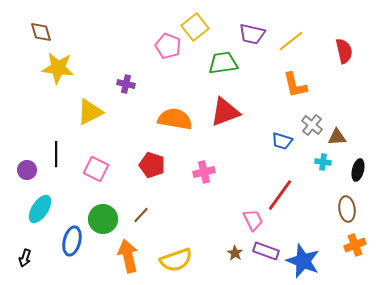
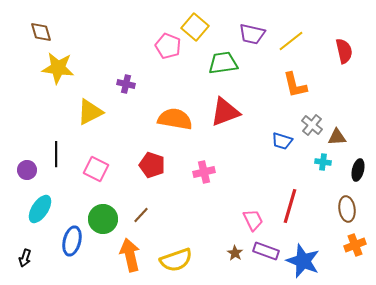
yellow square: rotated 12 degrees counterclockwise
red line: moved 10 px right, 11 px down; rotated 20 degrees counterclockwise
orange arrow: moved 2 px right, 1 px up
